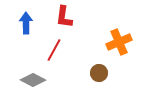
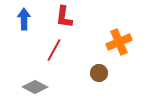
blue arrow: moved 2 px left, 4 px up
gray diamond: moved 2 px right, 7 px down
